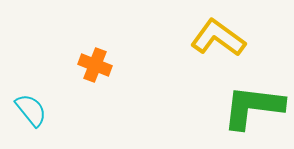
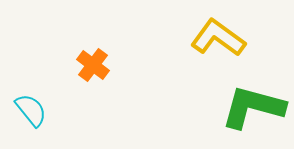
orange cross: moved 2 px left; rotated 16 degrees clockwise
green L-shape: rotated 8 degrees clockwise
